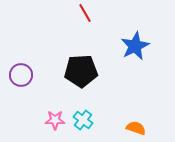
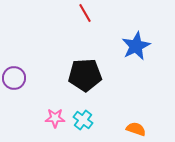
blue star: moved 1 px right
black pentagon: moved 4 px right, 4 px down
purple circle: moved 7 px left, 3 px down
pink star: moved 2 px up
orange semicircle: moved 1 px down
